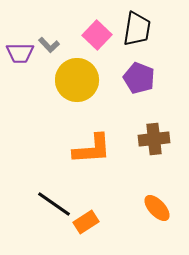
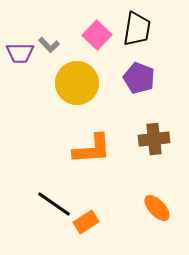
yellow circle: moved 3 px down
